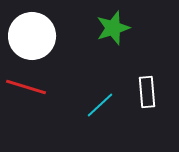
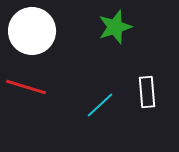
green star: moved 2 px right, 1 px up
white circle: moved 5 px up
